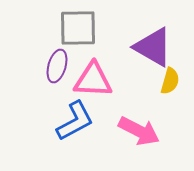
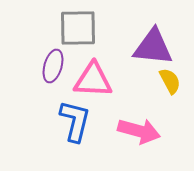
purple triangle: rotated 24 degrees counterclockwise
purple ellipse: moved 4 px left
yellow semicircle: rotated 44 degrees counterclockwise
blue L-shape: rotated 48 degrees counterclockwise
pink arrow: rotated 12 degrees counterclockwise
